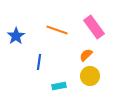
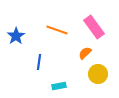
orange semicircle: moved 1 px left, 2 px up
yellow circle: moved 8 px right, 2 px up
